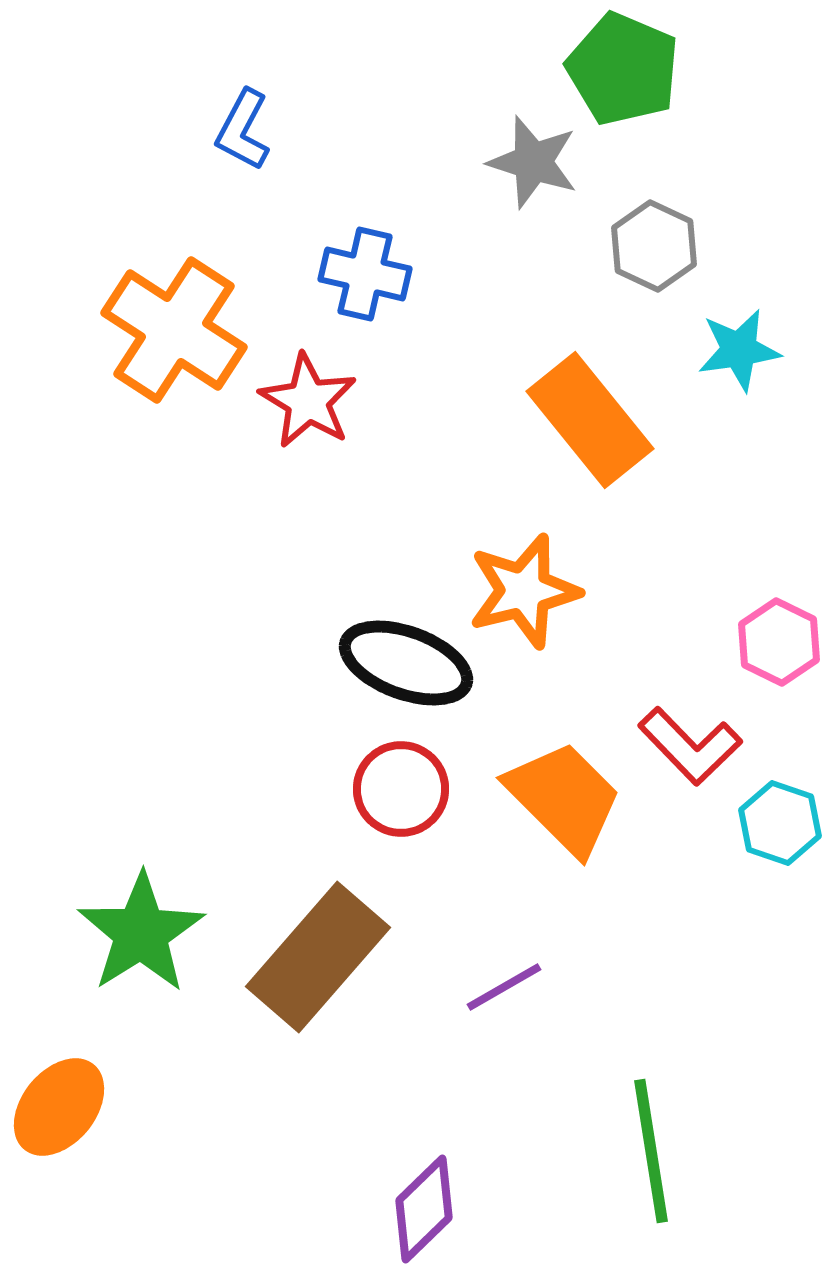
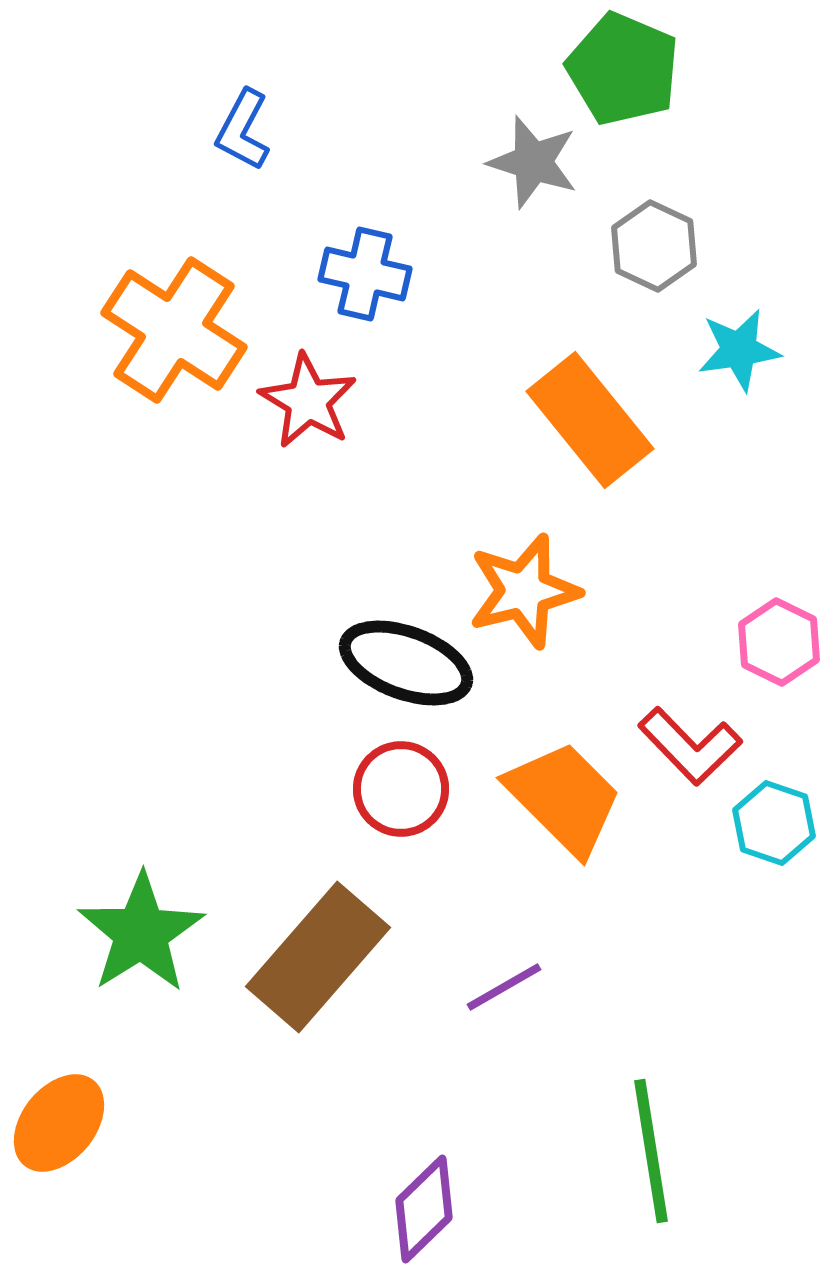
cyan hexagon: moved 6 px left
orange ellipse: moved 16 px down
